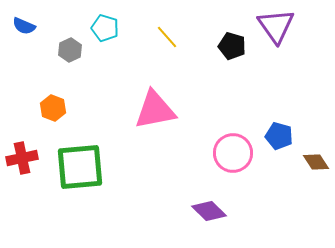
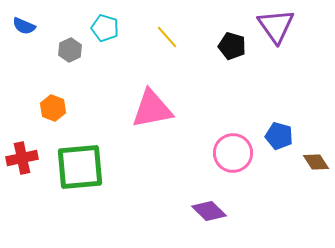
pink triangle: moved 3 px left, 1 px up
